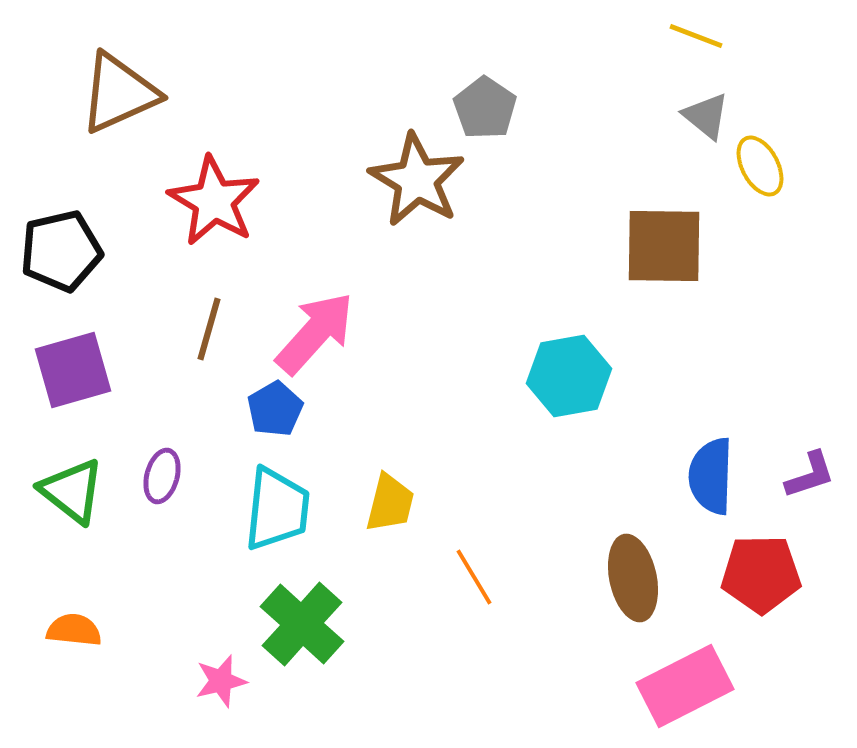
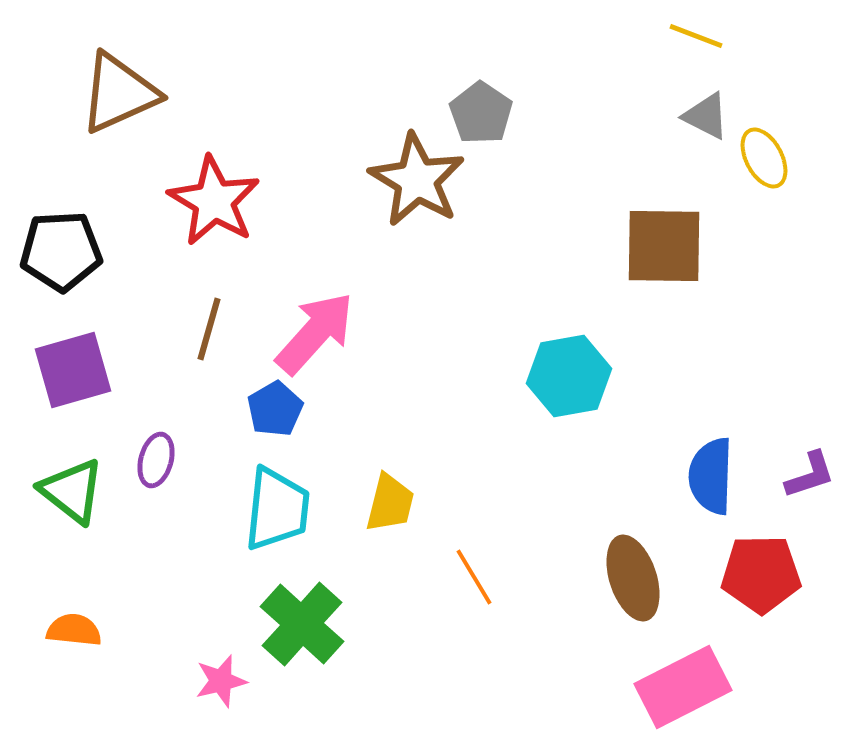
gray pentagon: moved 4 px left, 5 px down
gray triangle: rotated 12 degrees counterclockwise
yellow ellipse: moved 4 px right, 8 px up
black pentagon: rotated 10 degrees clockwise
purple ellipse: moved 6 px left, 16 px up
brown ellipse: rotated 6 degrees counterclockwise
pink rectangle: moved 2 px left, 1 px down
